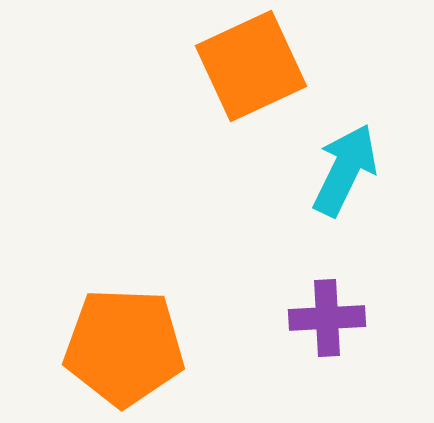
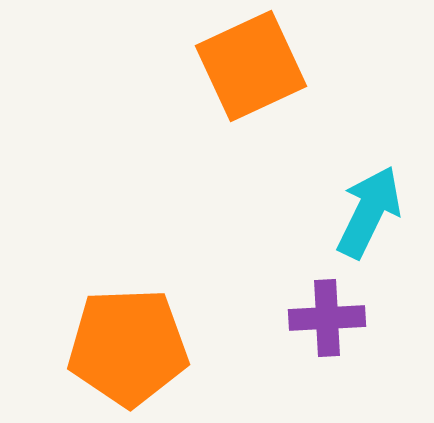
cyan arrow: moved 24 px right, 42 px down
orange pentagon: moved 4 px right; rotated 4 degrees counterclockwise
